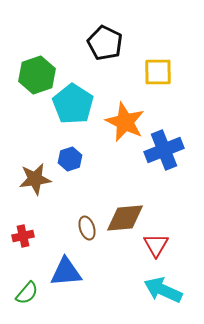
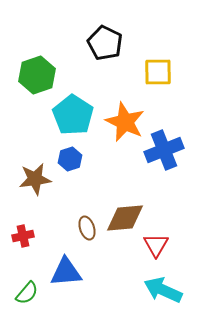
cyan pentagon: moved 11 px down
